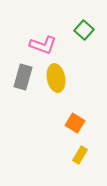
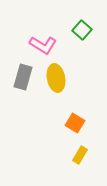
green square: moved 2 px left
pink L-shape: rotated 12 degrees clockwise
